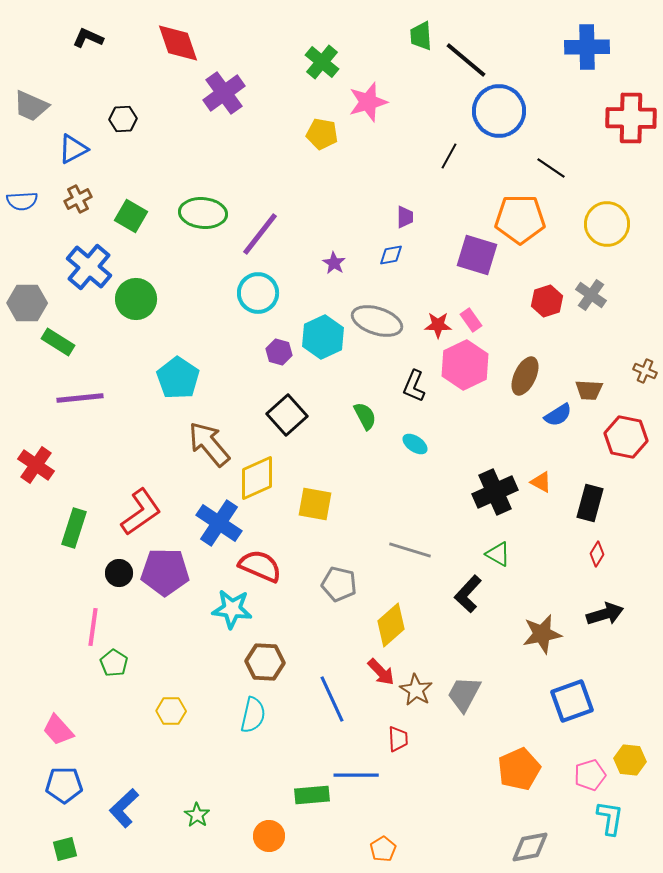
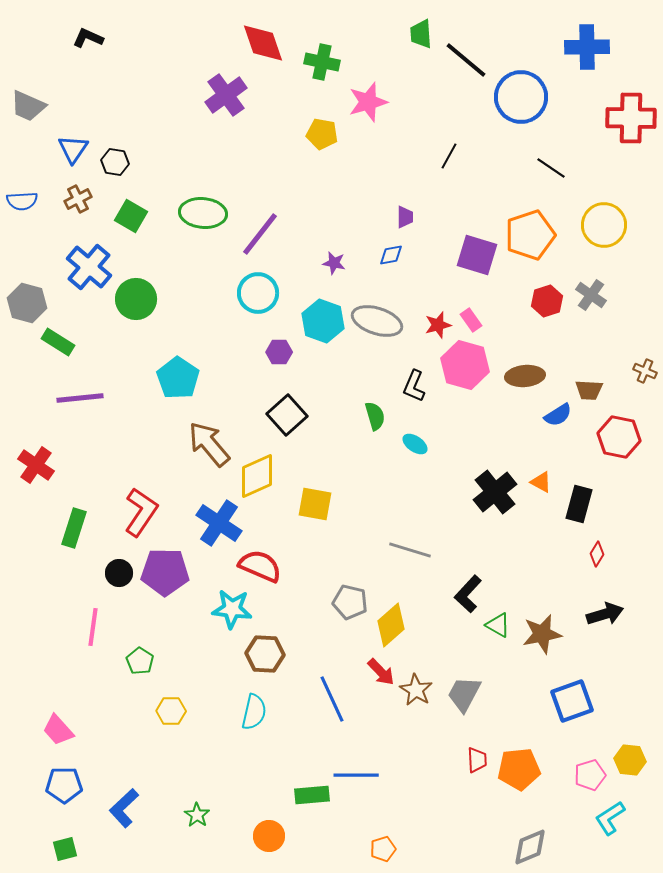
green trapezoid at (421, 36): moved 2 px up
red diamond at (178, 43): moved 85 px right
green cross at (322, 62): rotated 28 degrees counterclockwise
purple cross at (224, 93): moved 2 px right, 2 px down
gray trapezoid at (31, 106): moved 3 px left
blue circle at (499, 111): moved 22 px right, 14 px up
black hexagon at (123, 119): moved 8 px left, 43 px down; rotated 12 degrees clockwise
blue triangle at (73, 149): rotated 28 degrees counterclockwise
orange pentagon at (520, 219): moved 10 px right, 16 px down; rotated 18 degrees counterclockwise
yellow circle at (607, 224): moved 3 px left, 1 px down
purple star at (334, 263): rotated 20 degrees counterclockwise
gray hexagon at (27, 303): rotated 15 degrees clockwise
red star at (438, 325): rotated 16 degrees counterclockwise
cyan hexagon at (323, 337): moved 16 px up; rotated 15 degrees counterclockwise
purple hexagon at (279, 352): rotated 15 degrees counterclockwise
pink hexagon at (465, 365): rotated 18 degrees counterclockwise
brown ellipse at (525, 376): rotated 60 degrees clockwise
green semicircle at (365, 416): moved 10 px right; rotated 12 degrees clockwise
red hexagon at (626, 437): moved 7 px left
yellow diamond at (257, 478): moved 2 px up
black cross at (495, 492): rotated 15 degrees counterclockwise
black rectangle at (590, 503): moved 11 px left, 1 px down
red L-shape at (141, 512): rotated 21 degrees counterclockwise
green triangle at (498, 554): moved 71 px down
gray pentagon at (339, 584): moved 11 px right, 18 px down
brown hexagon at (265, 662): moved 8 px up
green pentagon at (114, 663): moved 26 px right, 2 px up
cyan semicircle at (253, 715): moved 1 px right, 3 px up
red trapezoid at (398, 739): moved 79 px right, 21 px down
orange pentagon at (519, 769): rotated 18 degrees clockwise
cyan L-shape at (610, 818): rotated 132 degrees counterclockwise
gray diamond at (530, 847): rotated 12 degrees counterclockwise
orange pentagon at (383, 849): rotated 15 degrees clockwise
